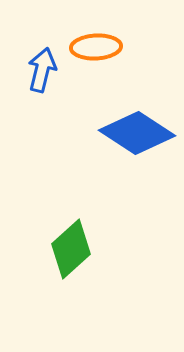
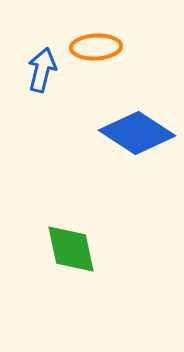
green diamond: rotated 60 degrees counterclockwise
